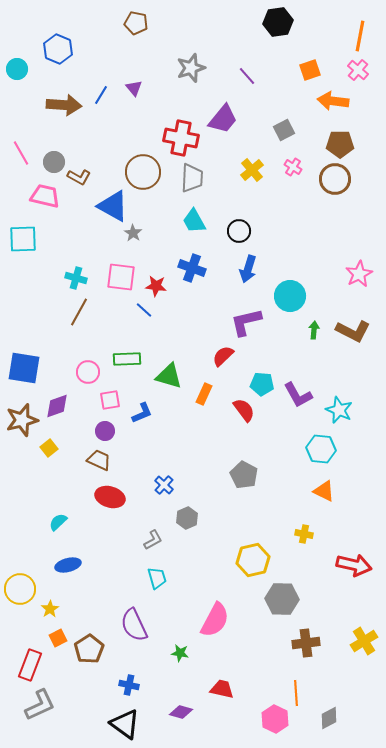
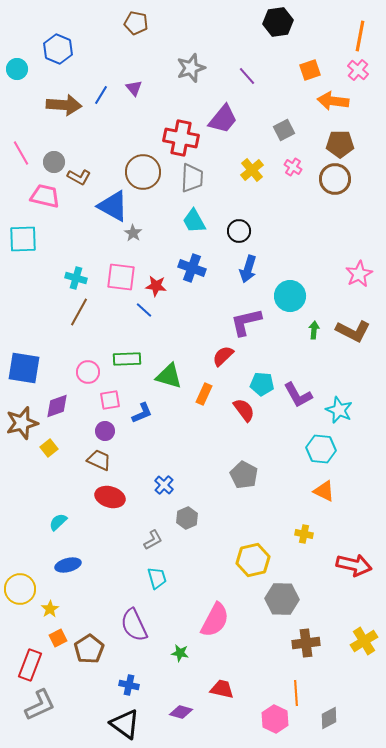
brown star at (22, 420): moved 3 px down
